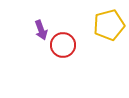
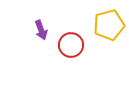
red circle: moved 8 px right
